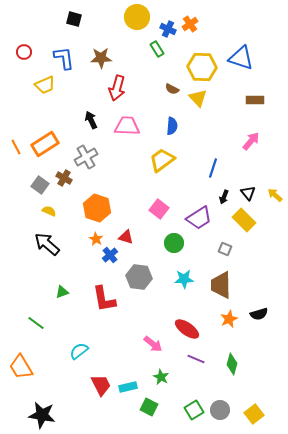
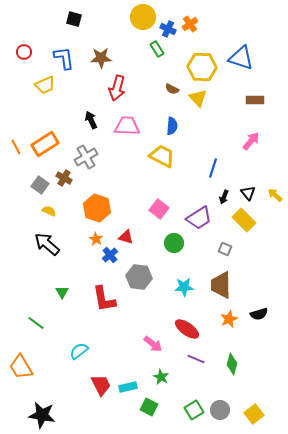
yellow circle at (137, 17): moved 6 px right
yellow trapezoid at (162, 160): moved 4 px up; rotated 64 degrees clockwise
cyan star at (184, 279): moved 8 px down
green triangle at (62, 292): rotated 40 degrees counterclockwise
